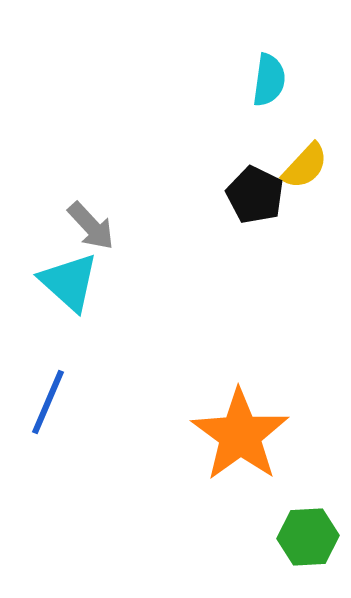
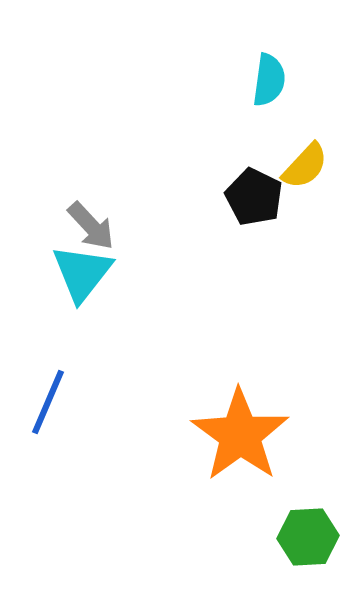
black pentagon: moved 1 px left, 2 px down
cyan triangle: moved 13 px right, 9 px up; rotated 26 degrees clockwise
